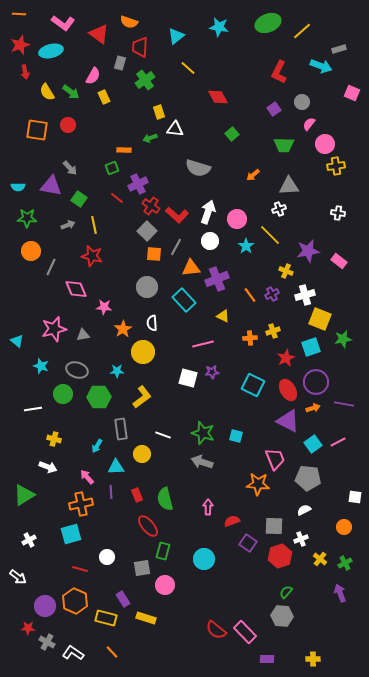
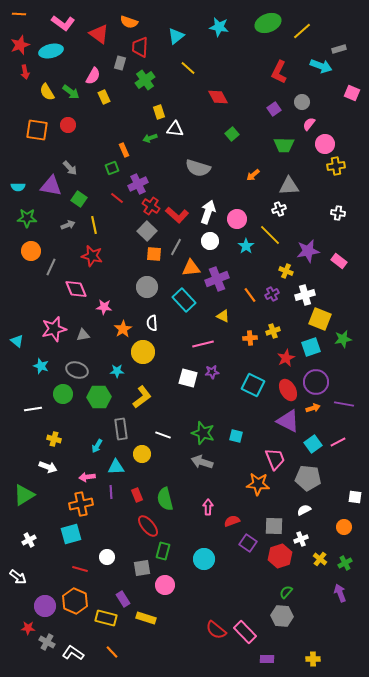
orange rectangle at (124, 150): rotated 64 degrees clockwise
pink arrow at (87, 477): rotated 56 degrees counterclockwise
